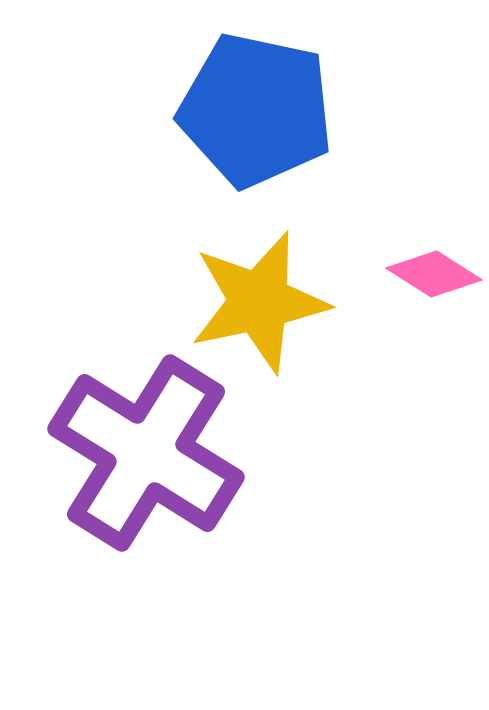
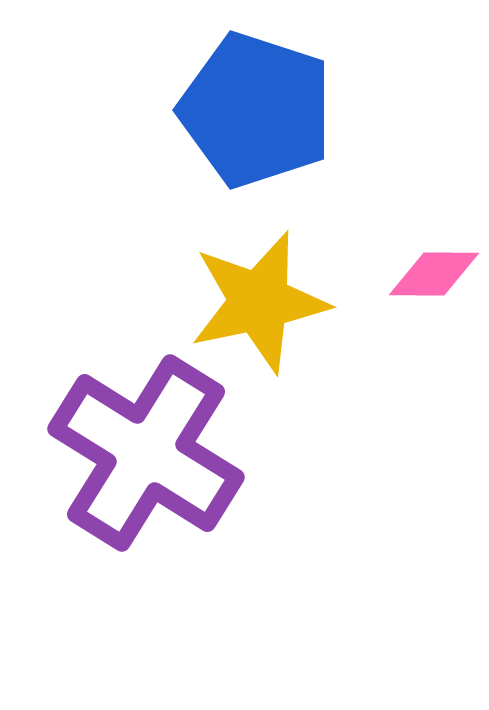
blue pentagon: rotated 6 degrees clockwise
pink diamond: rotated 32 degrees counterclockwise
